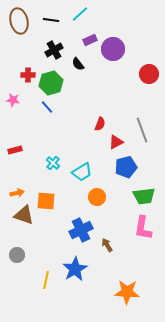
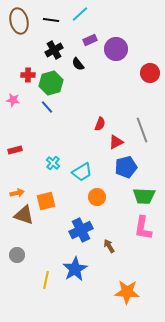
purple circle: moved 3 px right
red circle: moved 1 px right, 1 px up
green trapezoid: rotated 10 degrees clockwise
orange square: rotated 18 degrees counterclockwise
brown arrow: moved 2 px right, 1 px down
